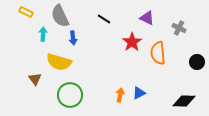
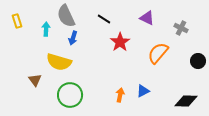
yellow rectangle: moved 9 px left, 9 px down; rotated 48 degrees clockwise
gray semicircle: moved 6 px right
gray cross: moved 2 px right
cyan arrow: moved 3 px right, 5 px up
blue arrow: rotated 24 degrees clockwise
red star: moved 12 px left
orange semicircle: rotated 45 degrees clockwise
black circle: moved 1 px right, 1 px up
brown triangle: moved 1 px down
blue triangle: moved 4 px right, 2 px up
black diamond: moved 2 px right
